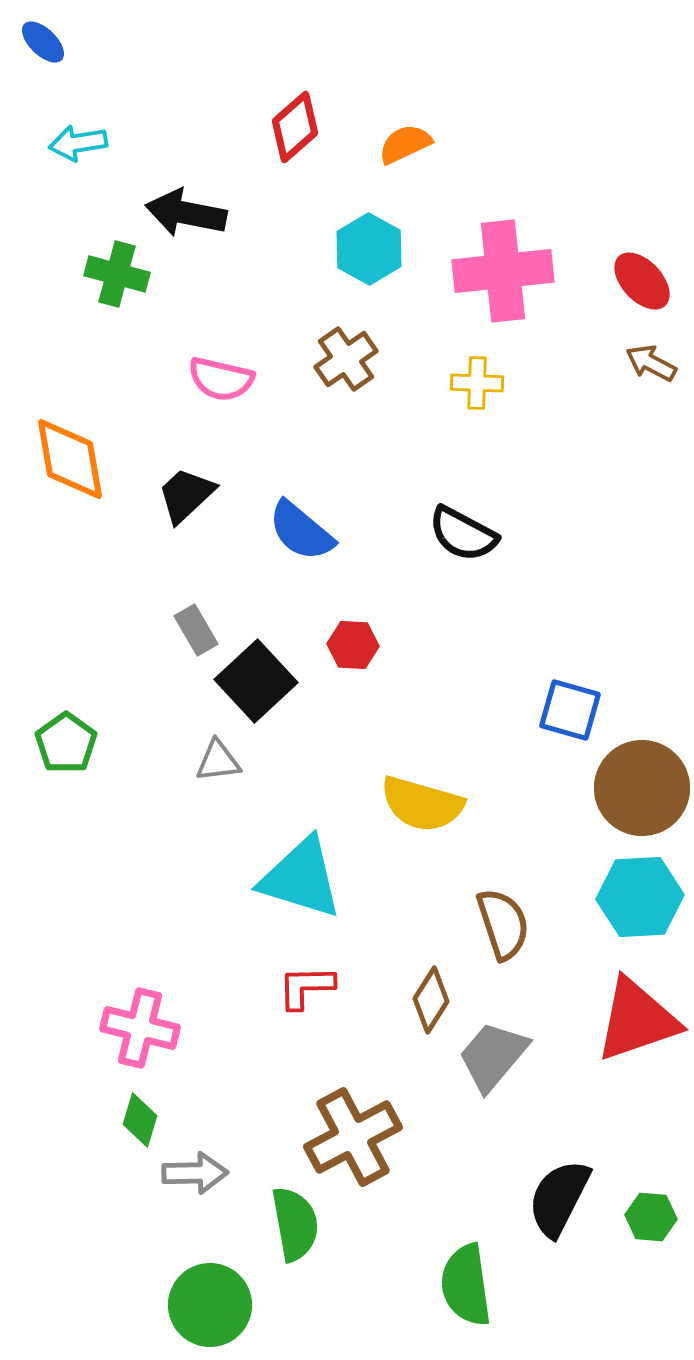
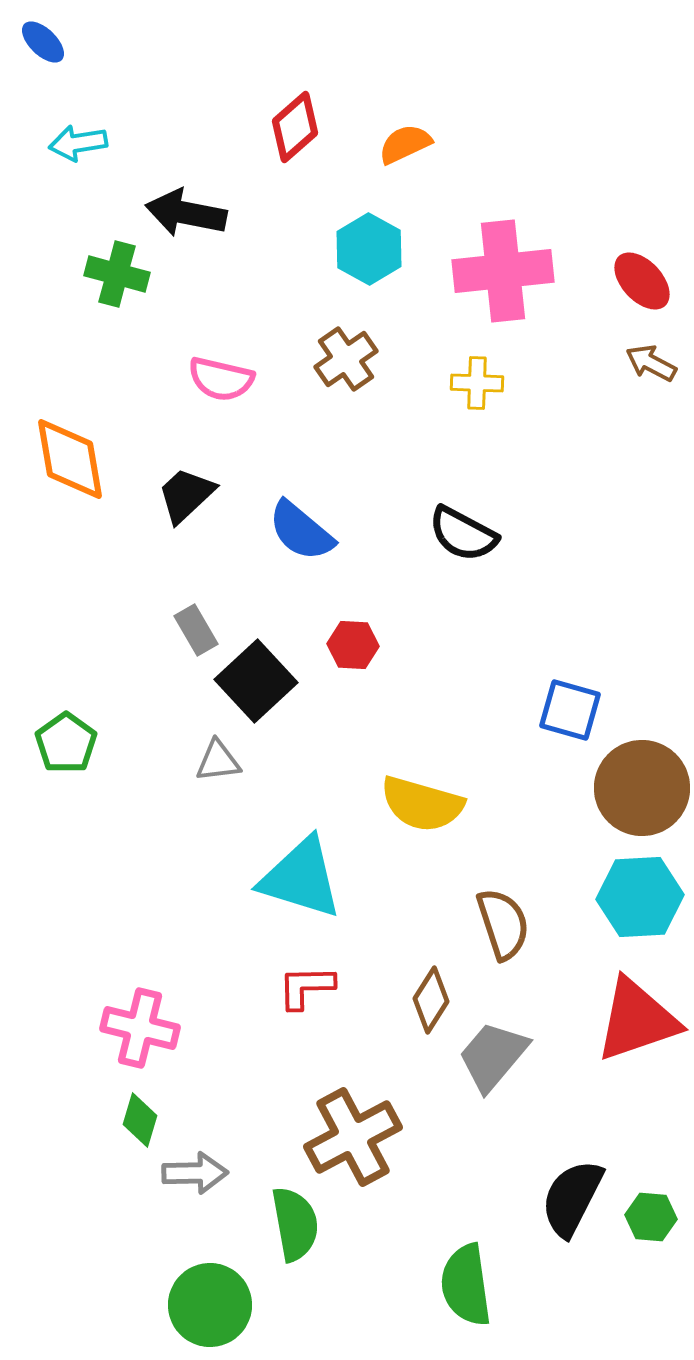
black semicircle at (559, 1198): moved 13 px right
